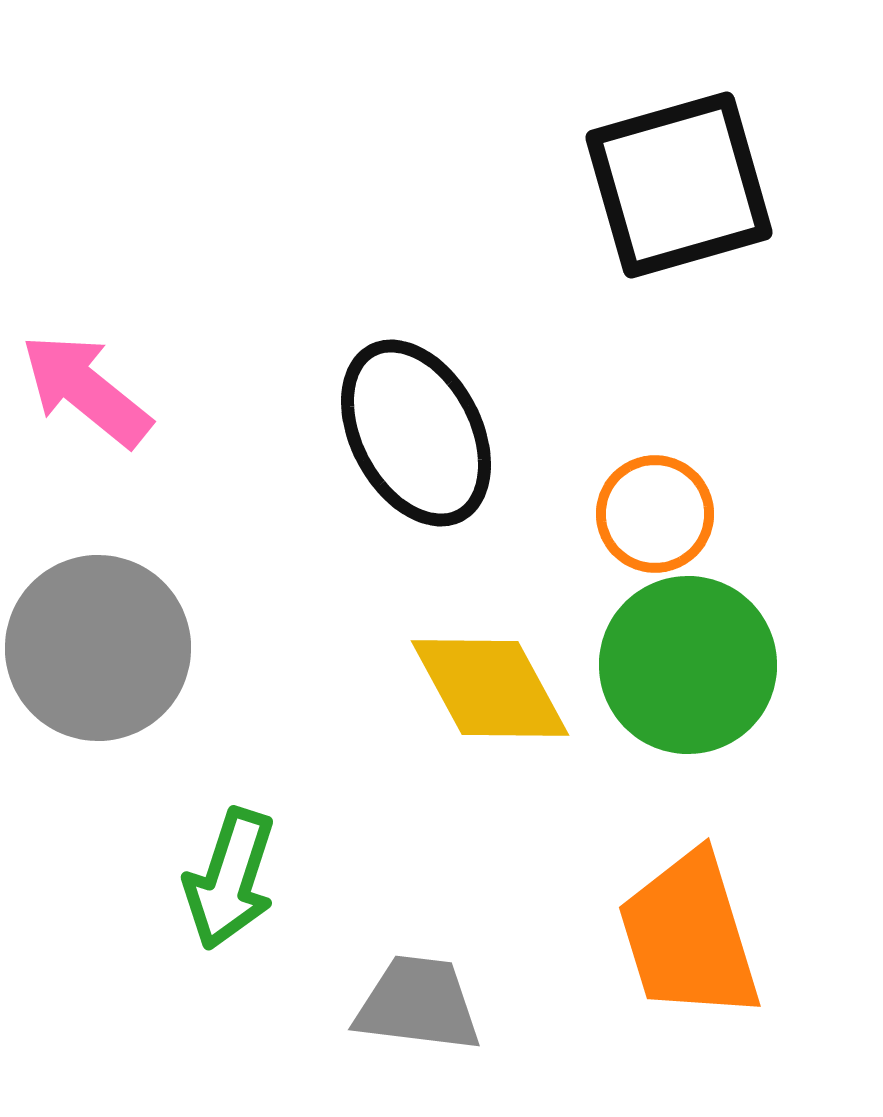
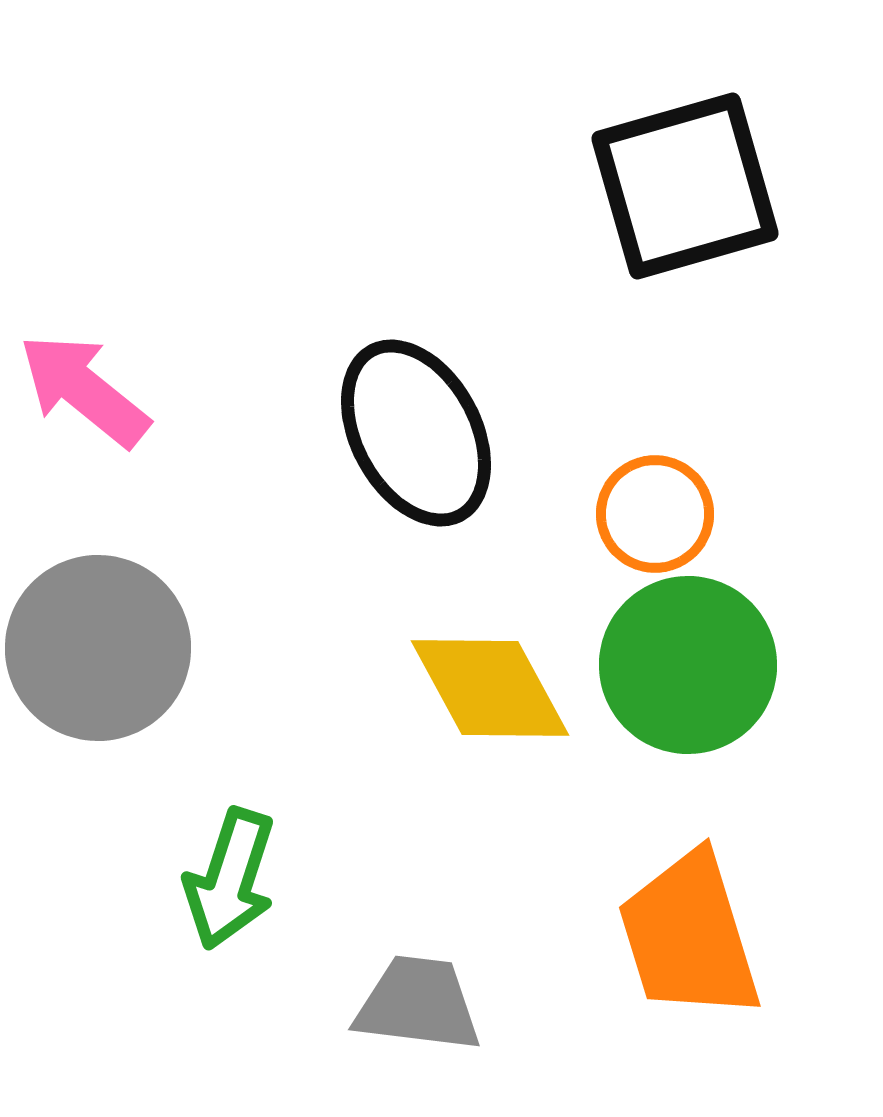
black square: moved 6 px right, 1 px down
pink arrow: moved 2 px left
